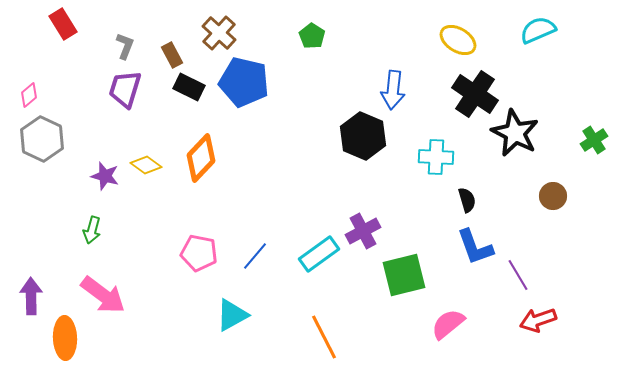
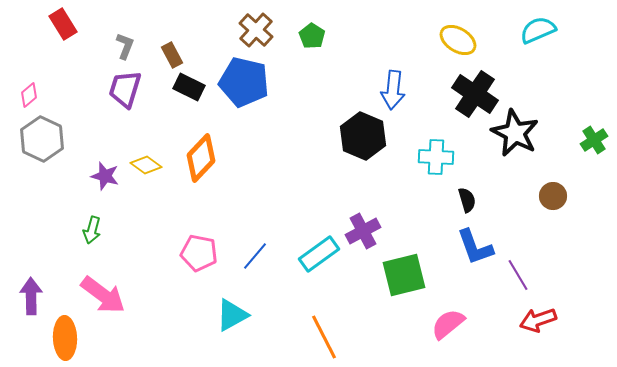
brown cross: moved 37 px right, 3 px up
